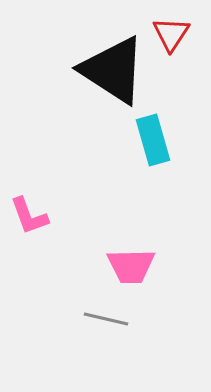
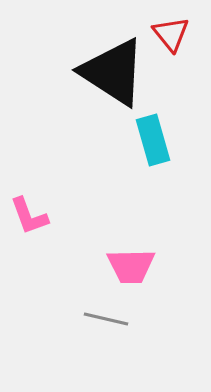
red triangle: rotated 12 degrees counterclockwise
black triangle: moved 2 px down
